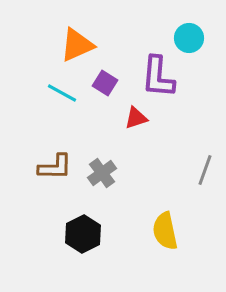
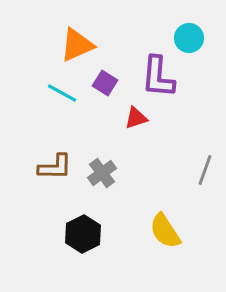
yellow semicircle: rotated 21 degrees counterclockwise
